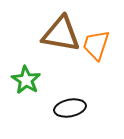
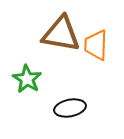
orange trapezoid: rotated 16 degrees counterclockwise
green star: moved 1 px right, 1 px up
